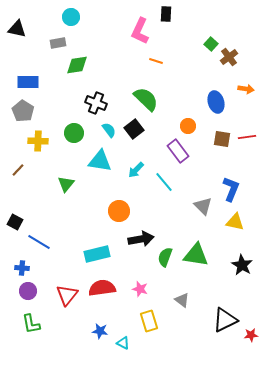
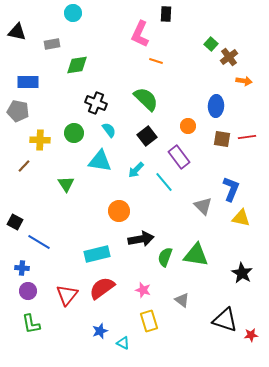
cyan circle at (71, 17): moved 2 px right, 4 px up
black triangle at (17, 29): moved 3 px down
pink L-shape at (140, 31): moved 3 px down
gray rectangle at (58, 43): moved 6 px left, 1 px down
orange arrow at (246, 89): moved 2 px left, 8 px up
blue ellipse at (216, 102): moved 4 px down; rotated 20 degrees clockwise
gray pentagon at (23, 111): moved 5 px left; rotated 20 degrees counterclockwise
black square at (134, 129): moved 13 px right, 7 px down
yellow cross at (38, 141): moved 2 px right, 1 px up
purple rectangle at (178, 151): moved 1 px right, 6 px down
brown line at (18, 170): moved 6 px right, 4 px up
green triangle at (66, 184): rotated 12 degrees counterclockwise
yellow triangle at (235, 222): moved 6 px right, 4 px up
black star at (242, 265): moved 8 px down
red semicircle at (102, 288): rotated 28 degrees counterclockwise
pink star at (140, 289): moved 3 px right, 1 px down
black triangle at (225, 320): rotated 44 degrees clockwise
blue star at (100, 331): rotated 28 degrees counterclockwise
